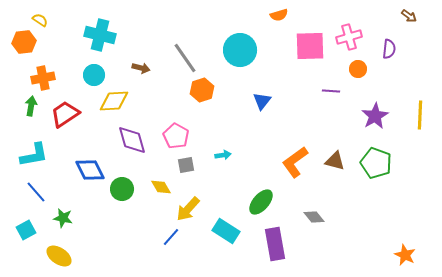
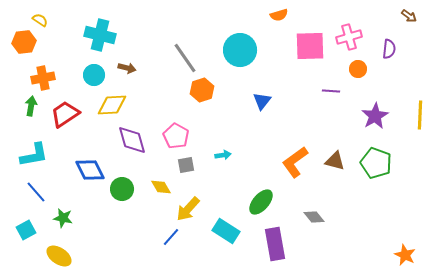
brown arrow at (141, 68): moved 14 px left
yellow diamond at (114, 101): moved 2 px left, 4 px down
